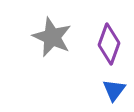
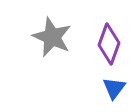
blue triangle: moved 2 px up
